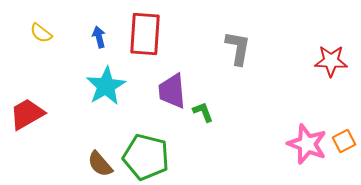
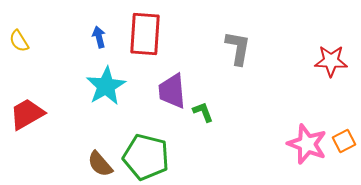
yellow semicircle: moved 22 px left, 8 px down; rotated 20 degrees clockwise
